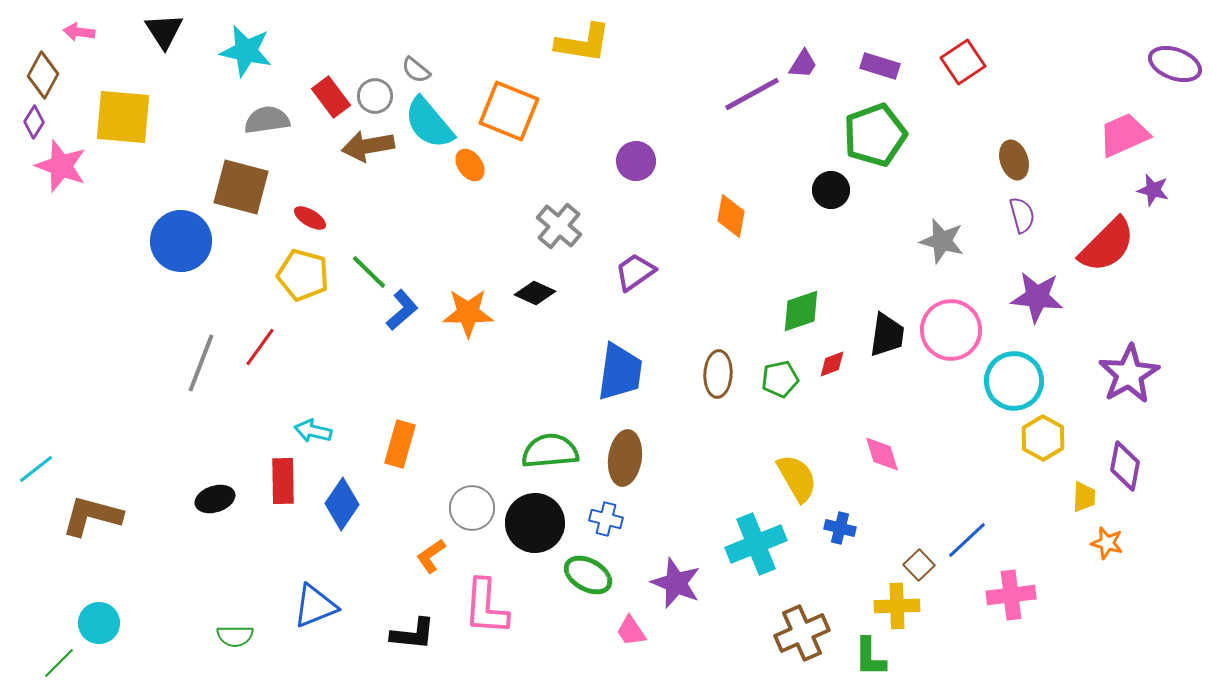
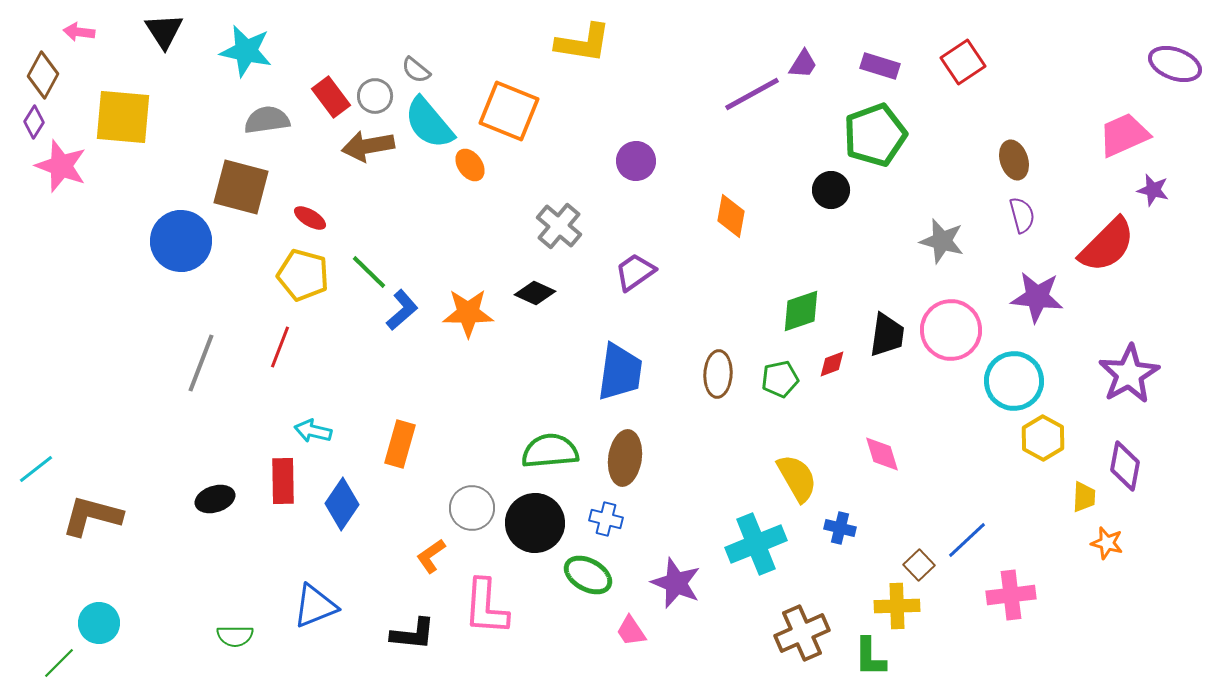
red line at (260, 347): moved 20 px right; rotated 15 degrees counterclockwise
